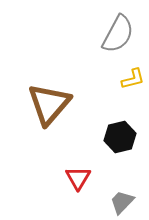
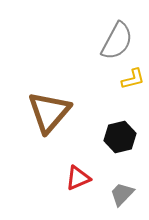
gray semicircle: moved 1 px left, 7 px down
brown triangle: moved 8 px down
red triangle: rotated 36 degrees clockwise
gray trapezoid: moved 8 px up
